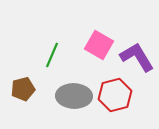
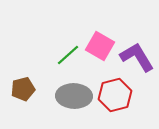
pink square: moved 1 px right, 1 px down
green line: moved 16 px right; rotated 25 degrees clockwise
